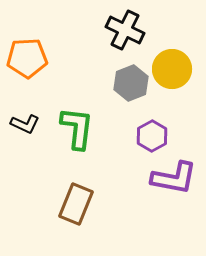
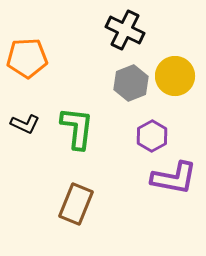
yellow circle: moved 3 px right, 7 px down
